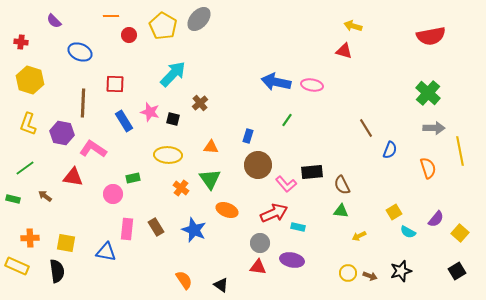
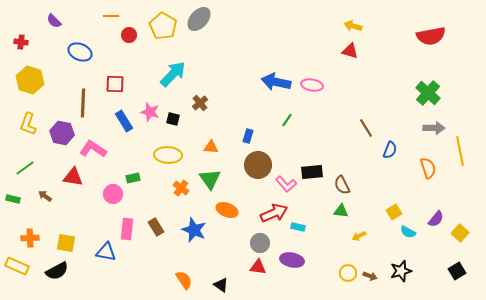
red triangle at (344, 51): moved 6 px right
black semicircle at (57, 271): rotated 70 degrees clockwise
